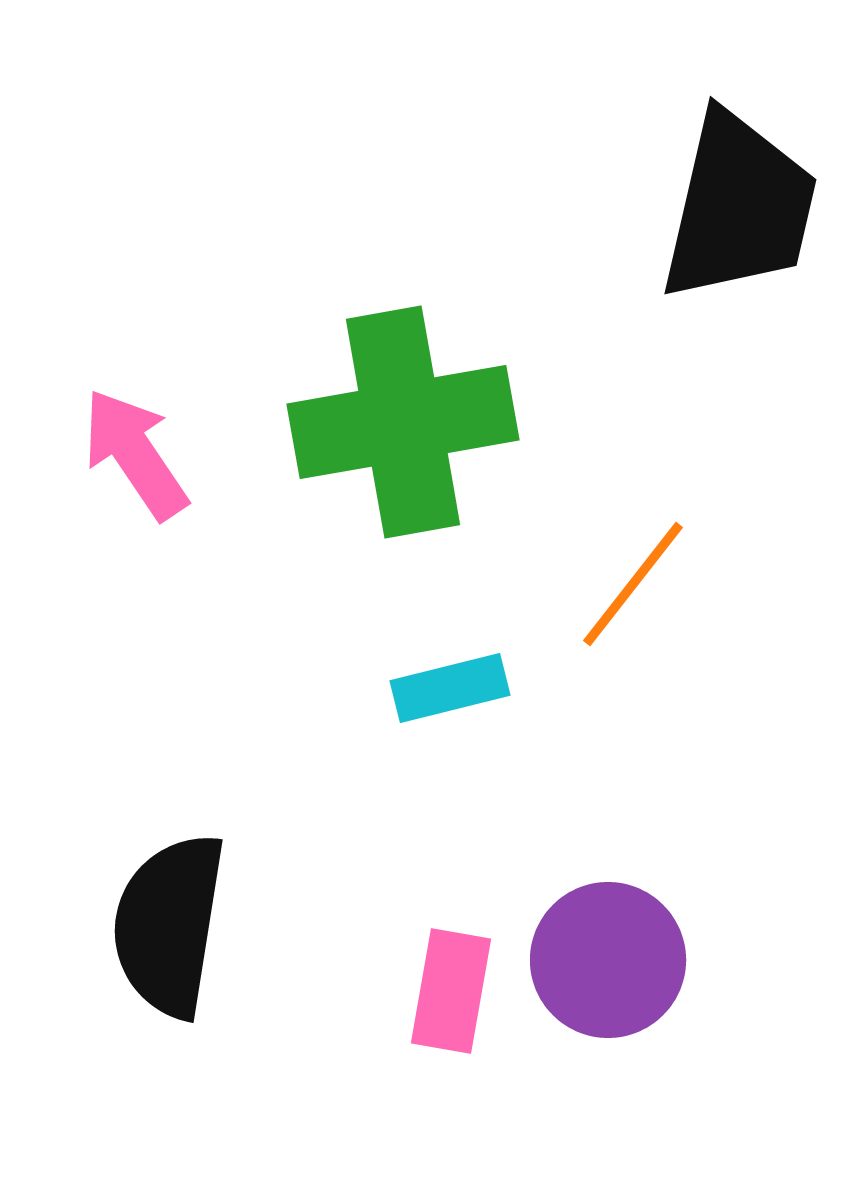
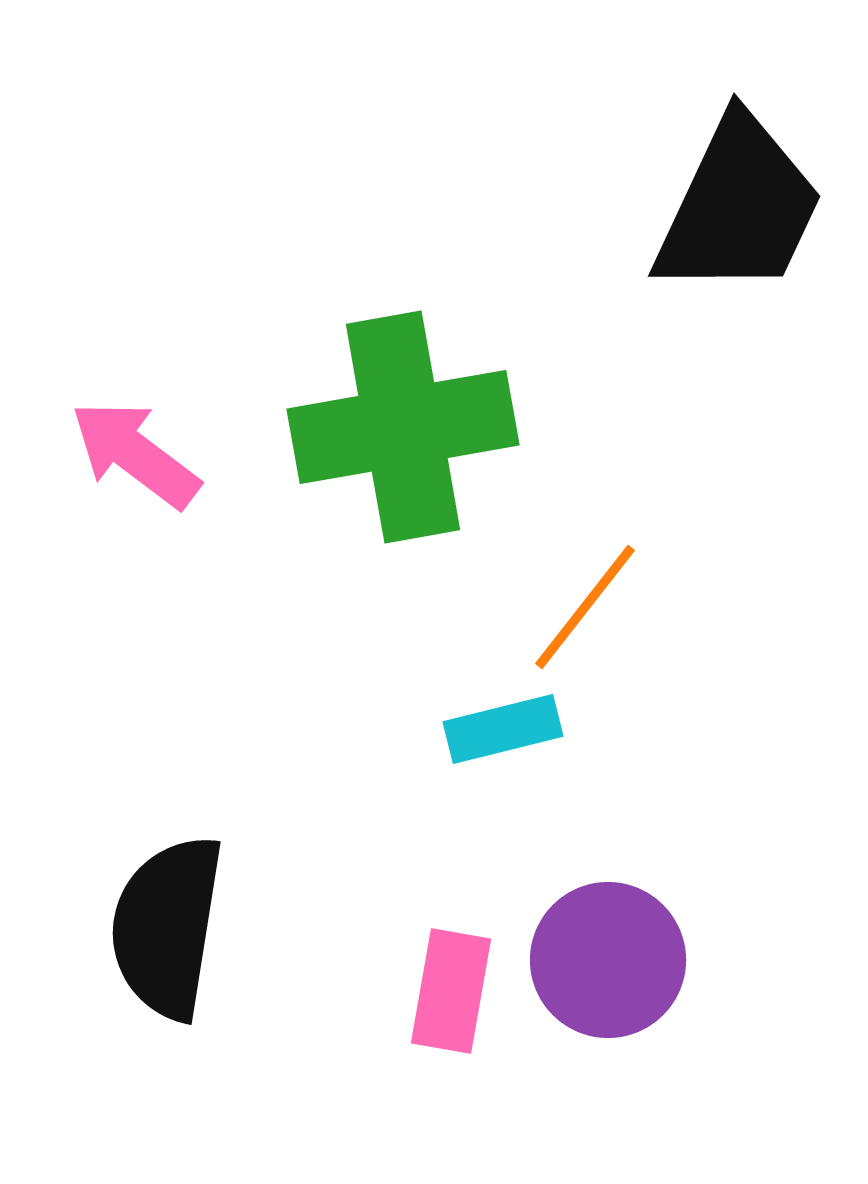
black trapezoid: rotated 12 degrees clockwise
green cross: moved 5 px down
pink arrow: rotated 19 degrees counterclockwise
orange line: moved 48 px left, 23 px down
cyan rectangle: moved 53 px right, 41 px down
black semicircle: moved 2 px left, 2 px down
